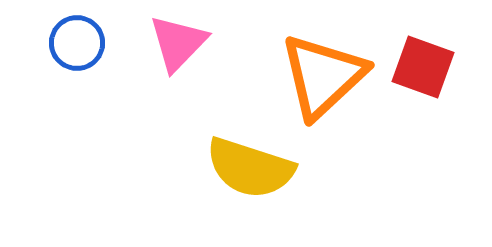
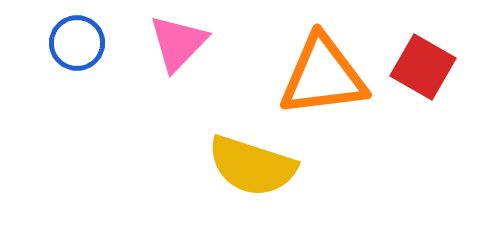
red square: rotated 10 degrees clockwise
orange triangle: rotated 36 degrees clockwise
yellow semicircle: moved 2 px right, 2 px up
